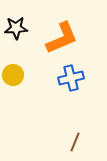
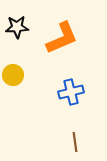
black star: moved 1 px right, 1 px up
blue cross: moved 14 px down
brown line: rotated 30 degrees counterclockwise
